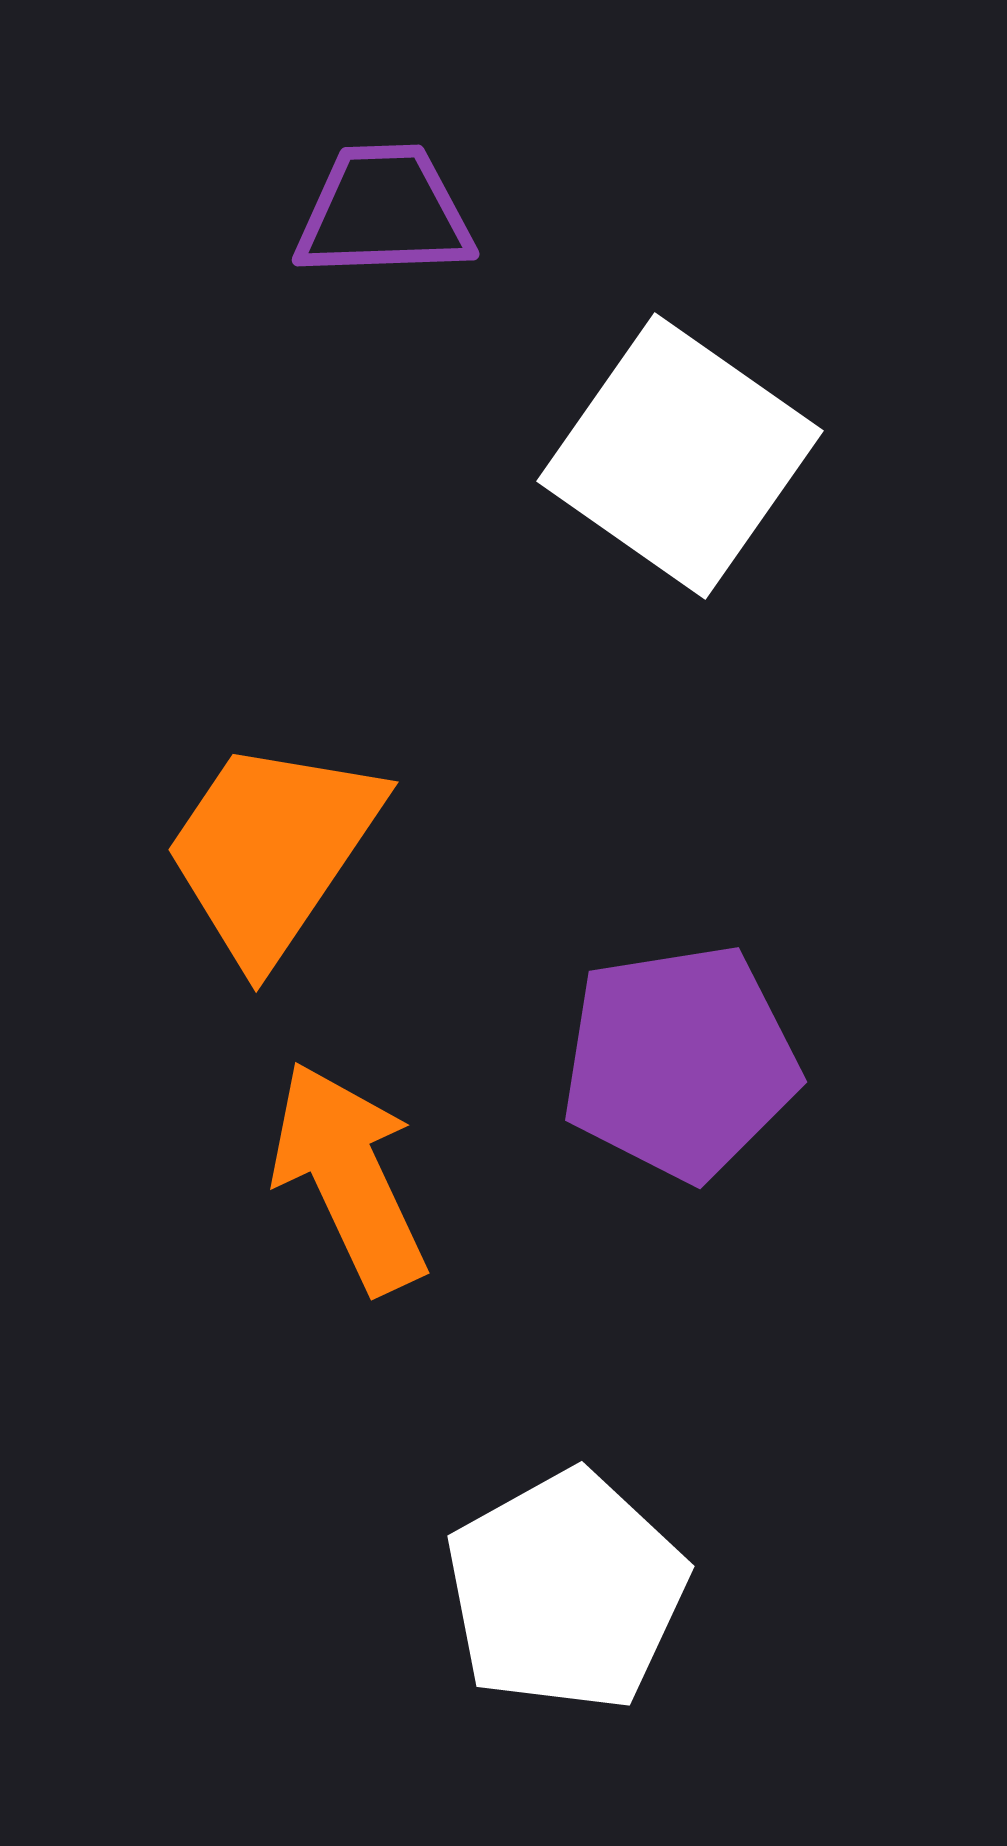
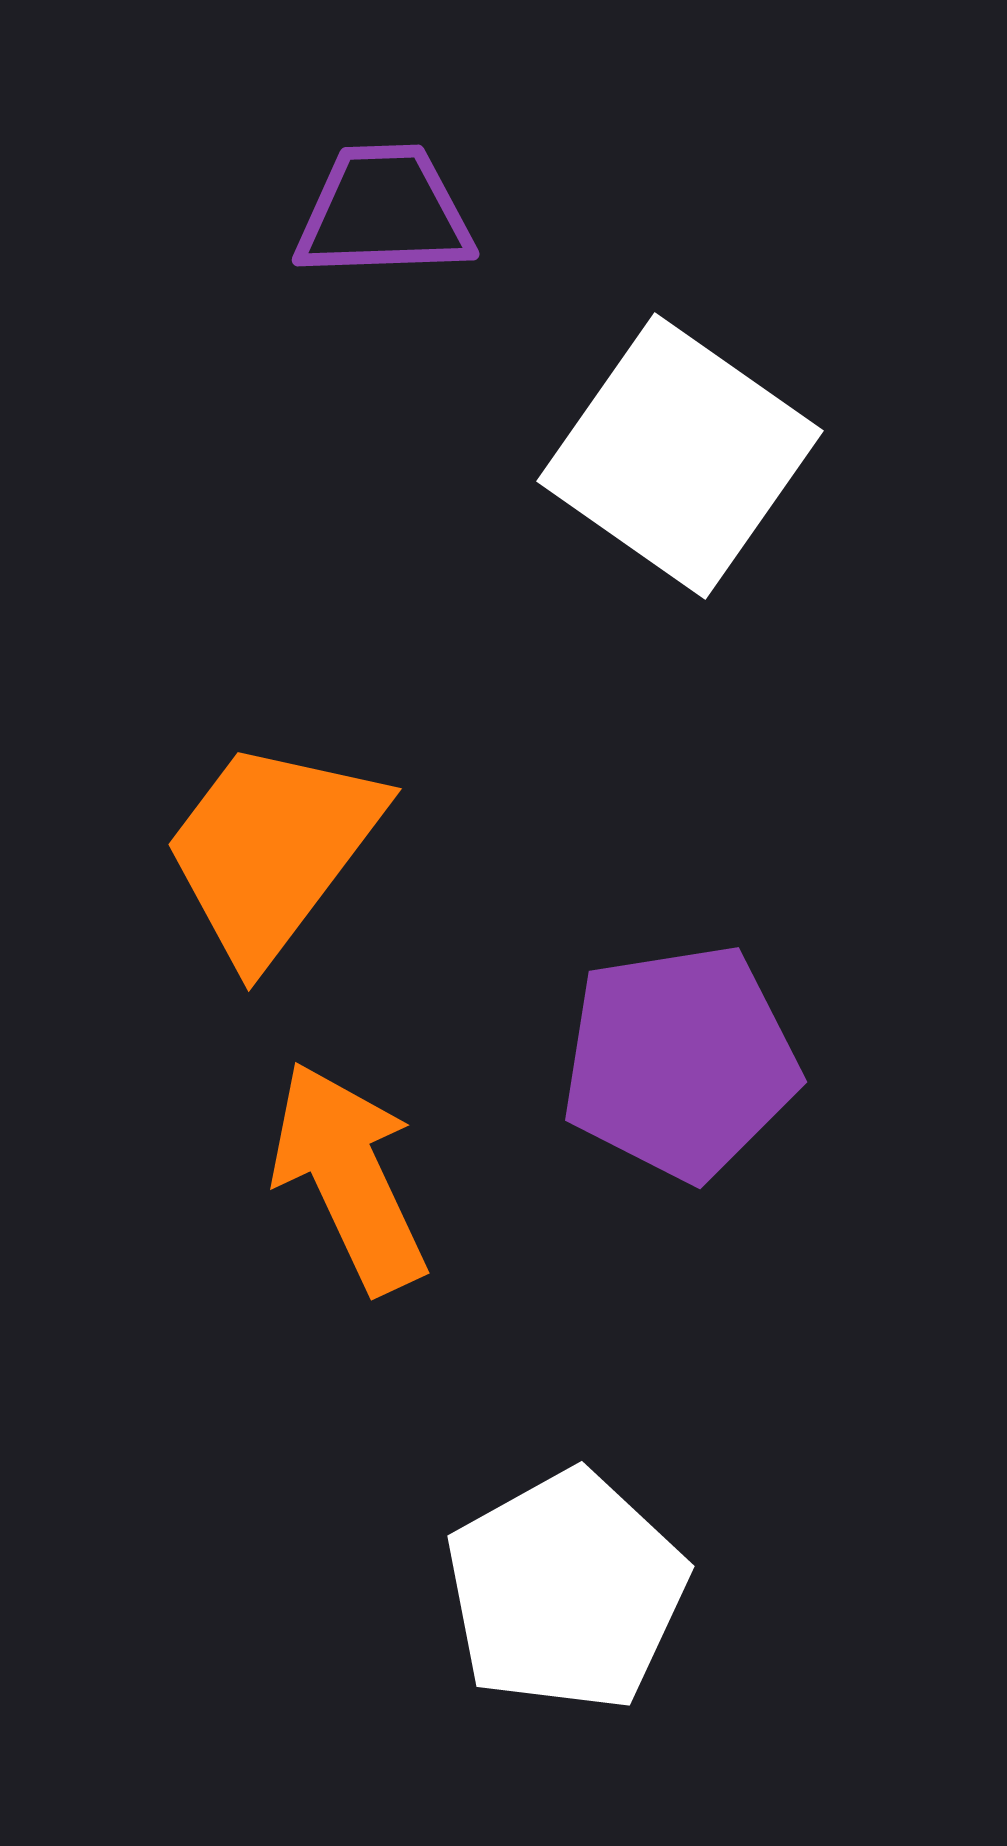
orange trapezoid: rotated 3 degrees clockwise
